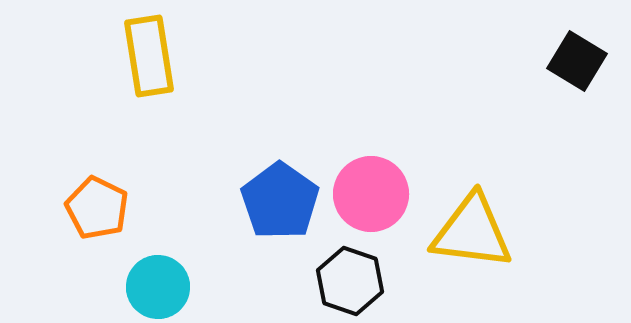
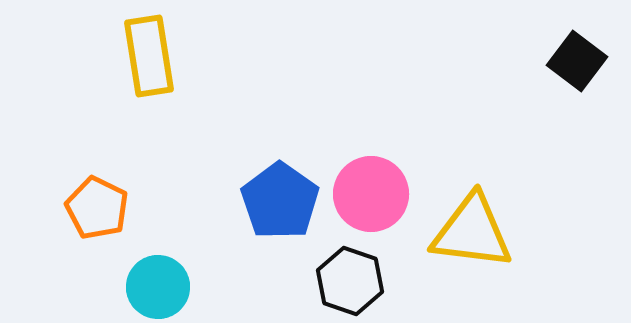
black square: rotated 6 degrees clockwise
